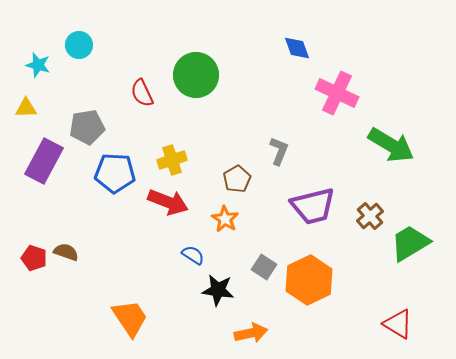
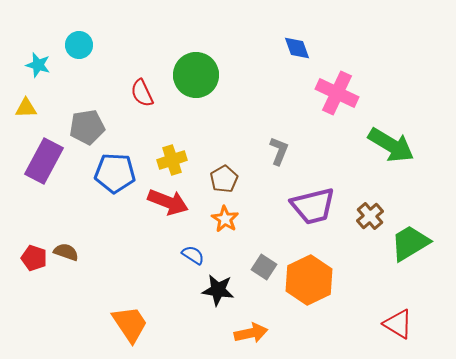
brown pentagon: moved 13 px left
orange trapezoid: moved 6 px down
